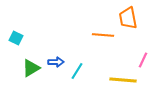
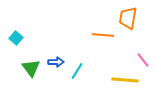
orange trapezoid: rotated 20 degrees clockwise
cyan square: rotated 16 degrees clockwise
pink line: rotated 63 degrees counterclockwise
green triangle: rotated 36 degrees counterclockwise
yellow line: moved 2 px right
